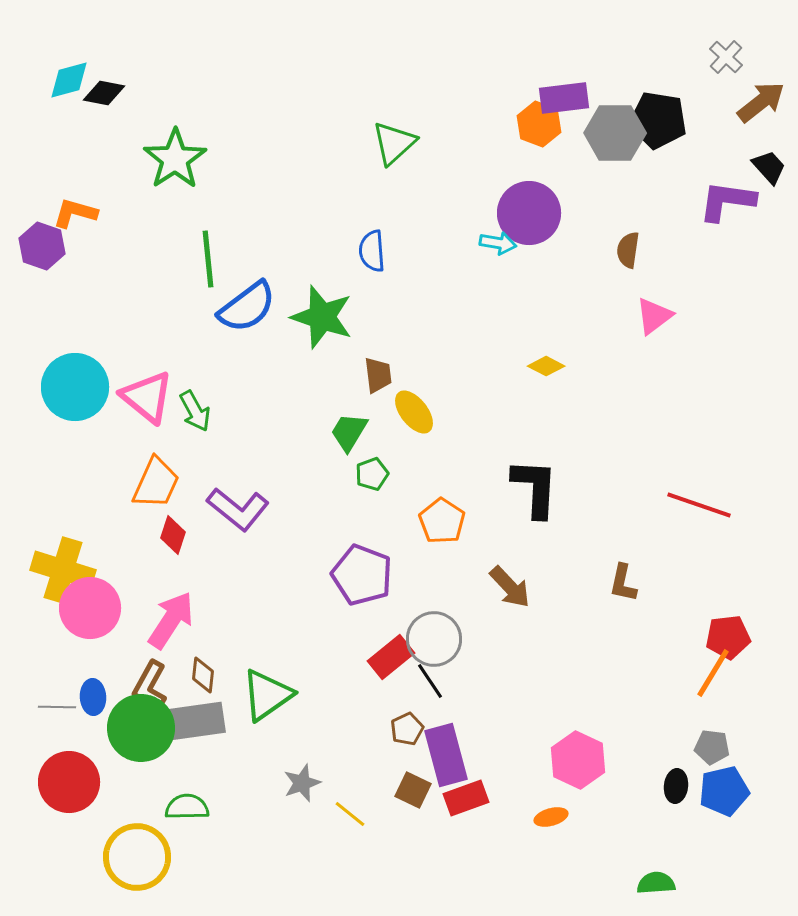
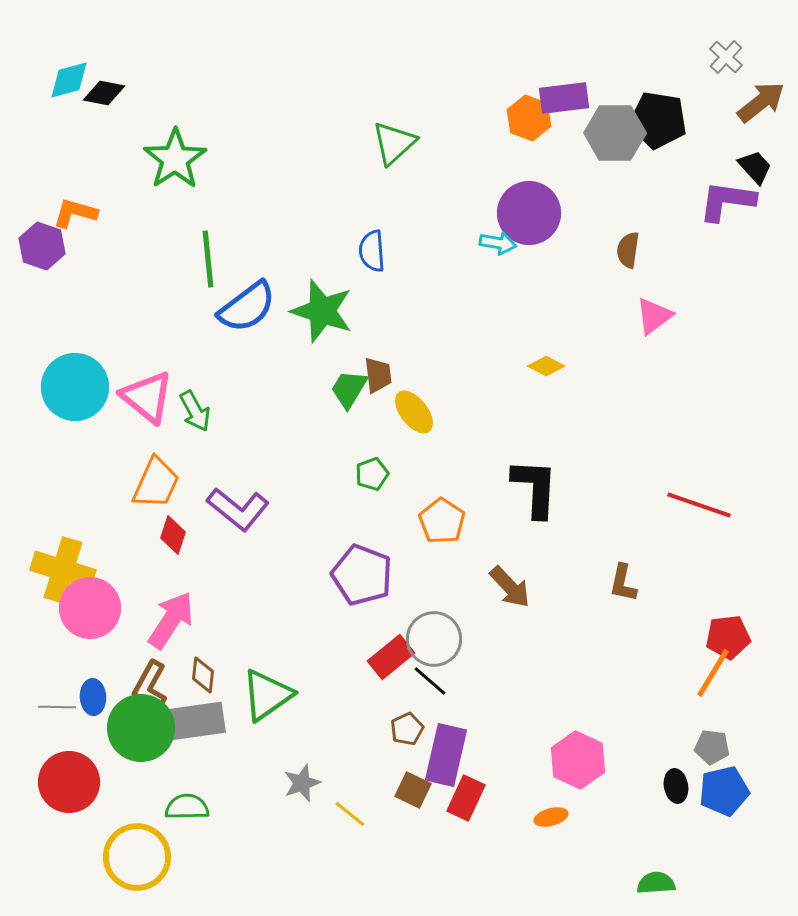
orange hexagon at (539, 124): moved 10 px left, 6 px up
black trapezoid at (769, 167): moved 14 px left
green star at (322, 317): moved 6 px up
green trapezoid at (349, 432): moved 43 px up
black line at (430, 681): rotated 15 degrees counterclockwise
purple rectangle at (446, 755): rotated 28 degrees clockwise
black ellipse at (676, 786): rotated 16 degrees counterclockwise
red rectangle at (466, 798): rotated 45 degrees counterclockwise
